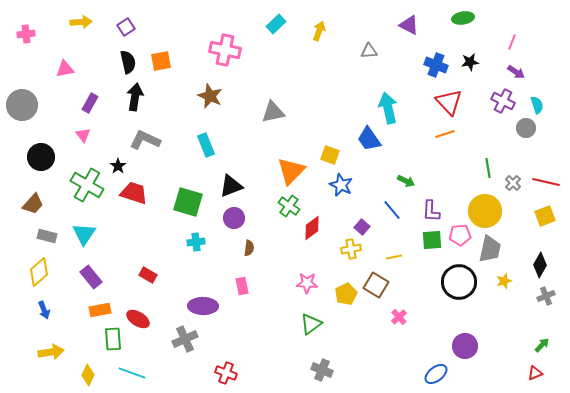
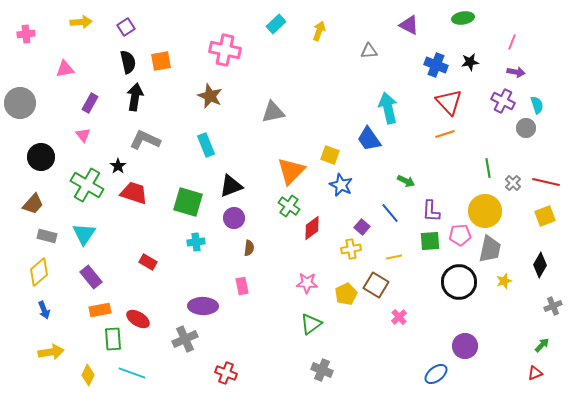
purple arrow at (516, 72): rotated 24 degrees counterclockwise
gray circle at (22, 105): moved 2 px left, 2 px up
blue line at (392, 210): moved 2 px left, 3 px down
green square at (432, 240): moved 2 px left, 1 px down
red rectangle at (148, 275): moved 13 px up
gray cross at (546, 296): moved 7 px right, 10 px down
